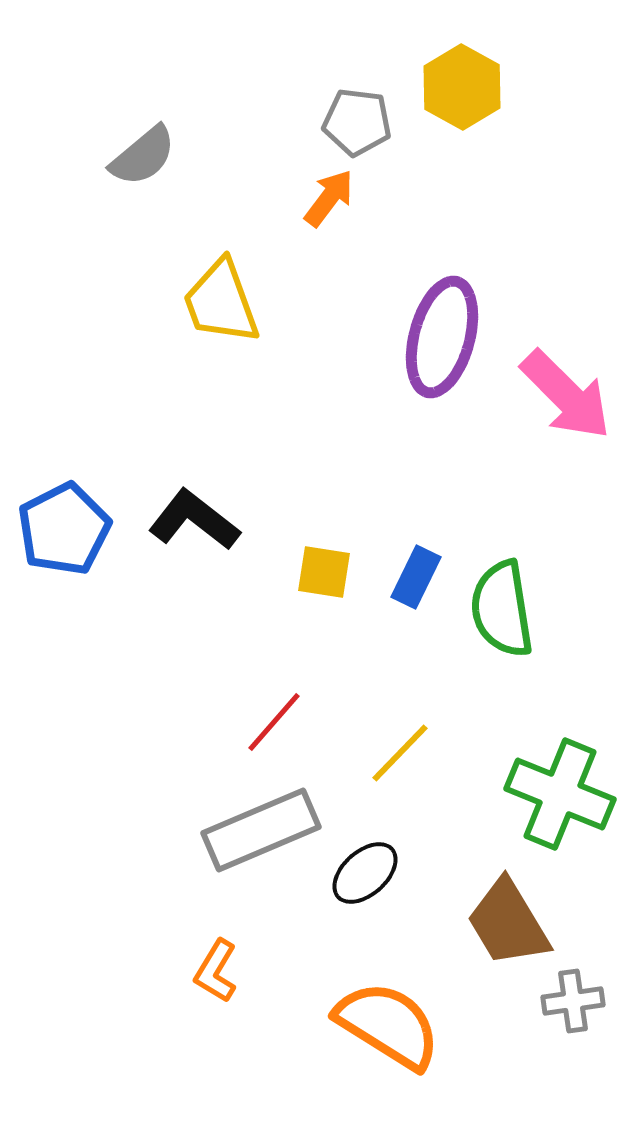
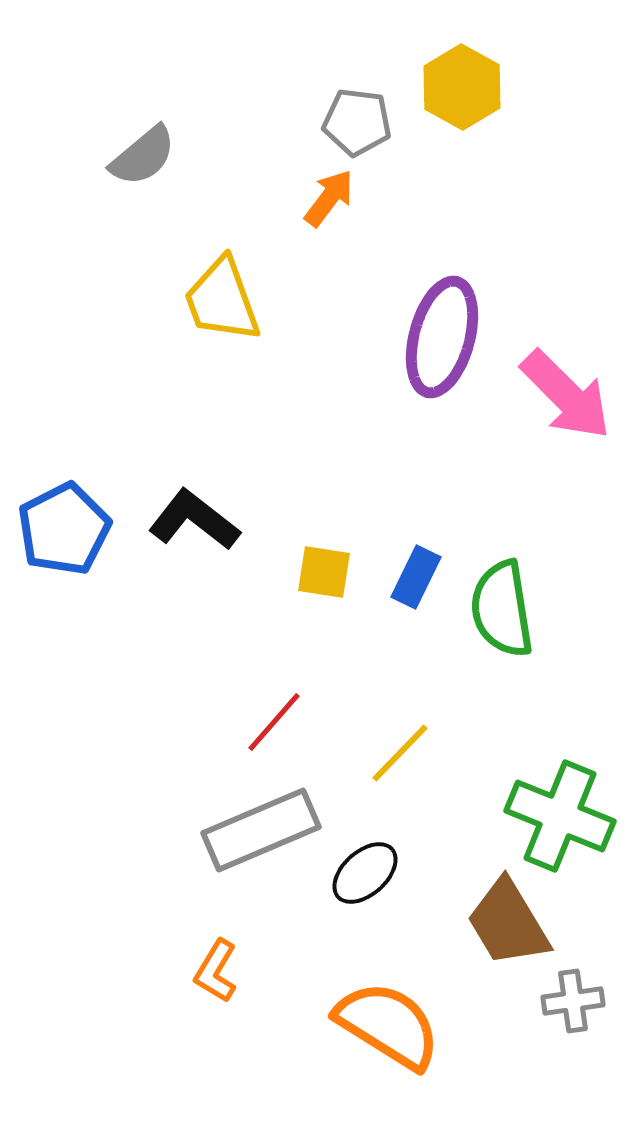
yellow trapezoid: moved 1 px right, 2 px up
green cross: moved 22 px down
